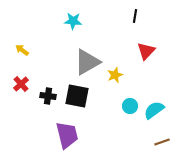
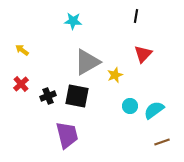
black line: moved 1 px right
red triangle: moved 3 px left, 3 px down
black cross: rotated 28 degrees counterclockwise
